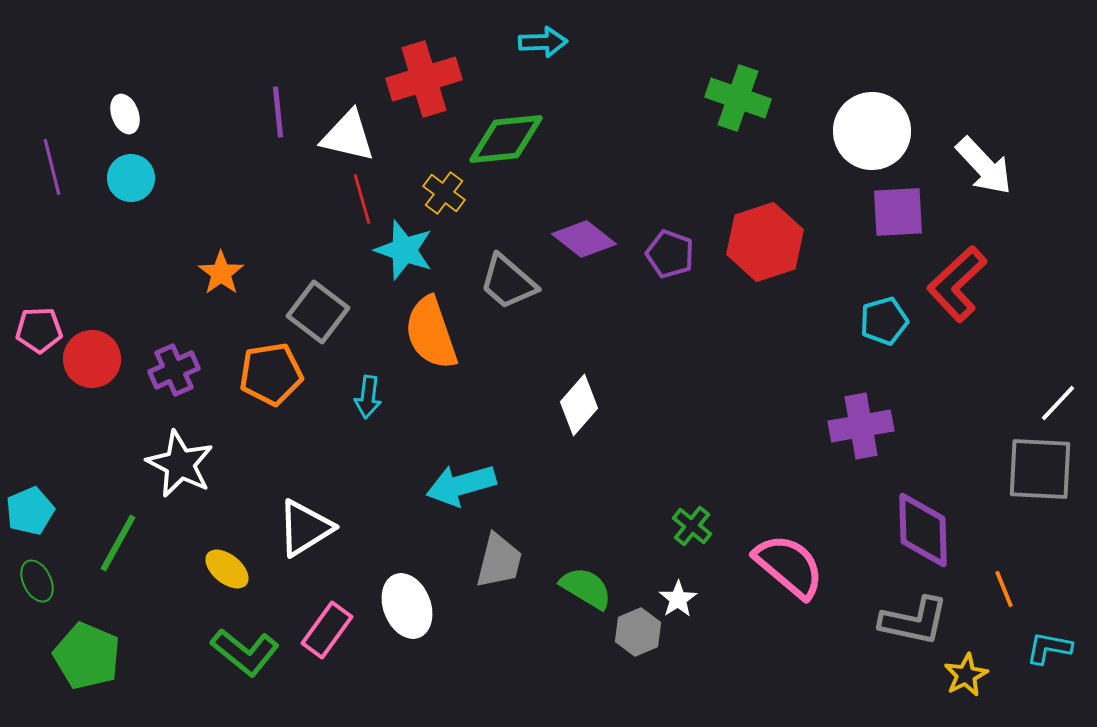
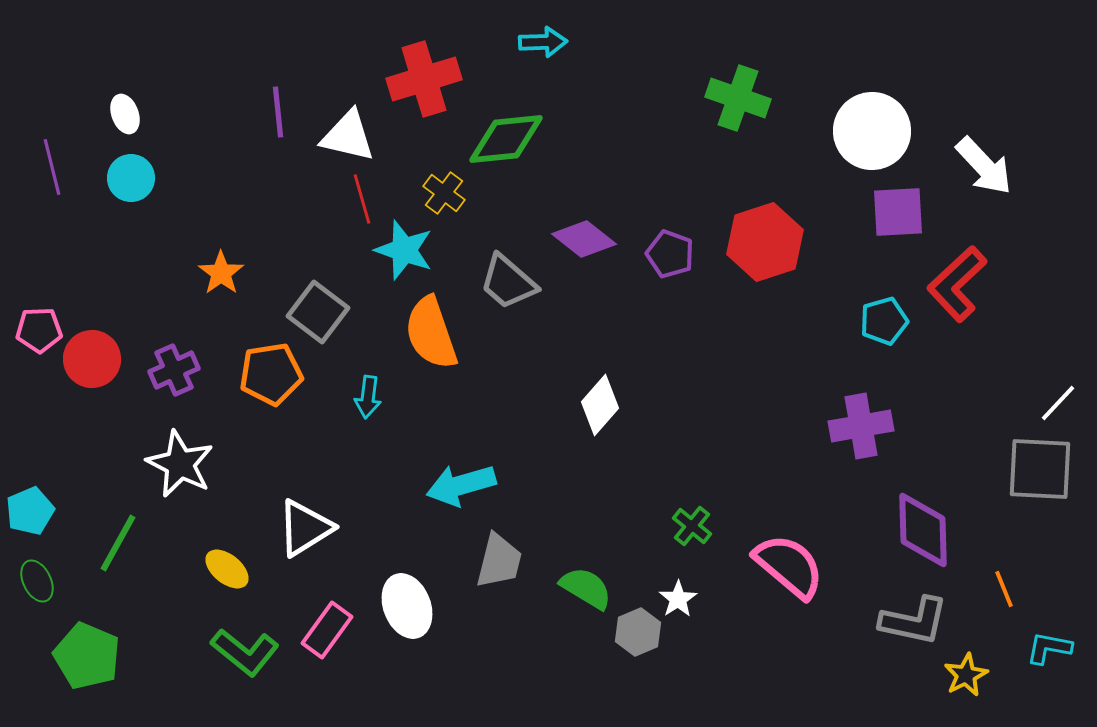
white diamond at (579, 405): moved 21 px right
